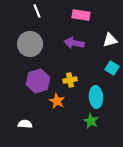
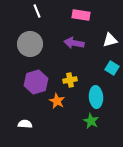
purple hexagon: moved 2 px left, 1 px down
